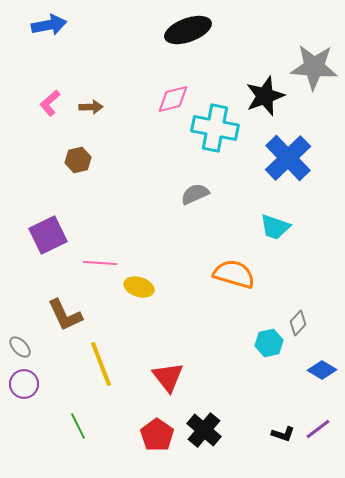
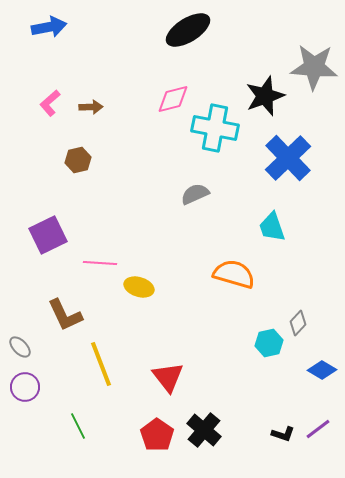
blue arrow: moved 2 px down
black ellipse: rotated 12 degrees counterclockwise
cyan trapezoid: moved 3 px left; rotated 52 degrees clockwise
purple circle: moved 1 px right, 3 px down
